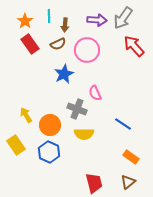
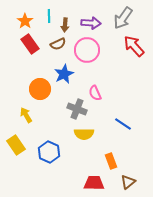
purple arrow: moved 6 px left, 3 px down
orange circle: moved 10 px left, 36 px up
orange rectangle: moved 20 px left, 4 px down; rotated 35 degrees clockwise
red trapezoid: rotated 75 degrees counterclockwise
